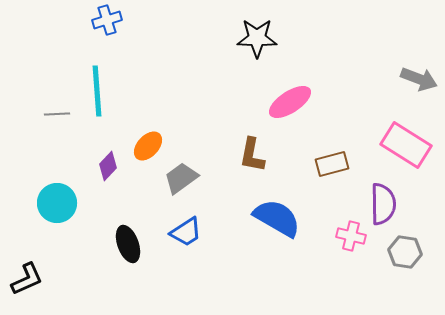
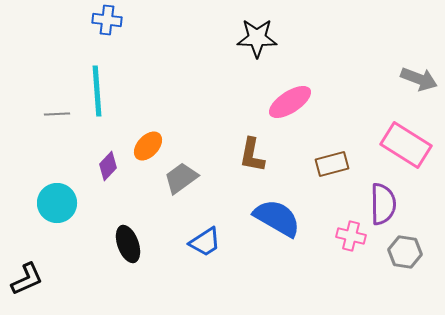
blue cross: rotated 24 degrees clockwise
blue trapezoid: moved 19 px right, 10 px down
